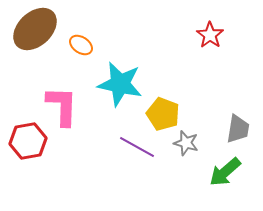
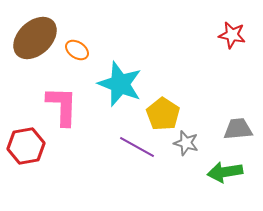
brown ellipse: moved 9 px down
red star: moved 22 px right; rotated 24 degrees counterclockwise
orange ellipse: moved 4 px left, 5 px down
cyan star: rotated 9 degrees clockwise
yellow pentagon: rotated 12 degrees clockwise
gray trapezoid: rotated 104 degrees counterclockwise
red hexagon: moved 2 px left, 5 px down
green arrow: rotated 32 degrees clockwise
